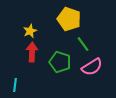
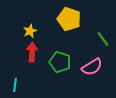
green line: moved 20 px right, 5 px up
